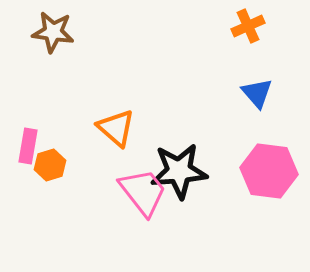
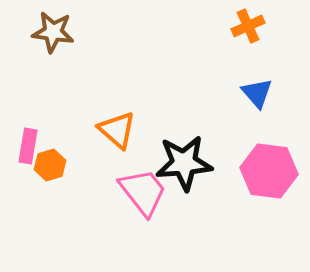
orange triangle: moved 1 px right, 2 px down
black star: moved 5 px right, 8 px up
